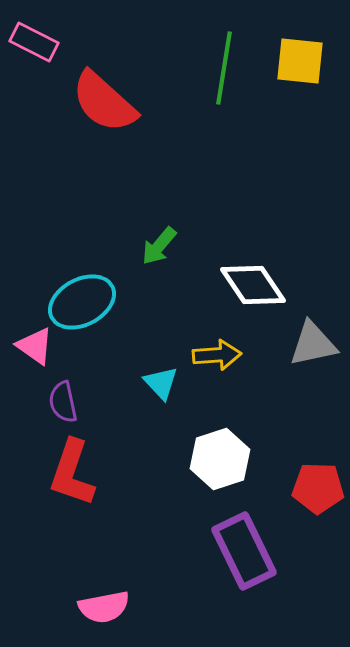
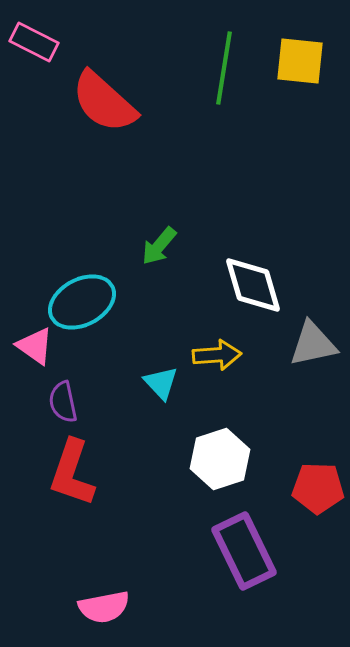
white diamond: rotated 18 degrees clockwise
